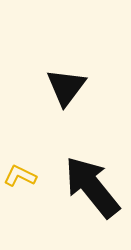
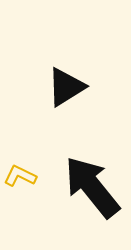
black triangle: rotated 21 degrees clockwise
